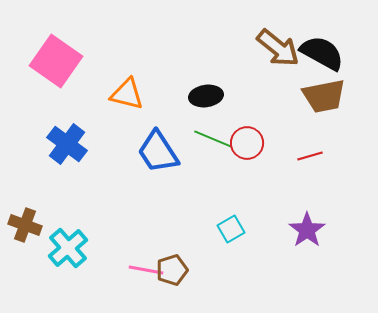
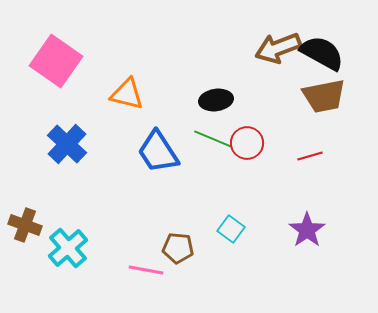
brown arrow: rotated 120 degrees clockwise
black ellipse: moved 10 px right, 4 px down
blue cross: rotated 6 degrees clockwise
cyan square: rotated 24 degrees counterclockwise
brown pentagon: moved 6 px right, 22 px up; rotated 24 degrees clockwise
